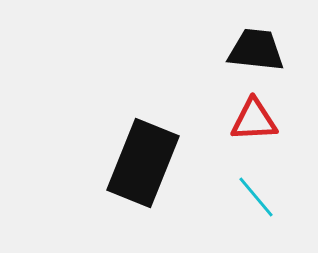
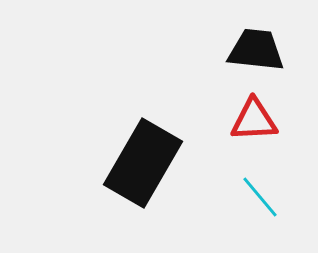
black rectangle: rotated 8 degrees clockwise
cyan line: moved 4 px right
